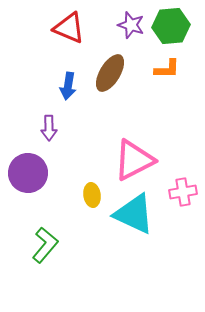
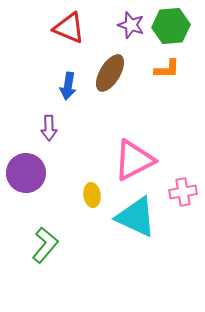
purple circle: moved 2 px left
cyan triangle: moved 2 px right, 3 px down
